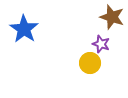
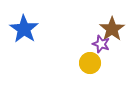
brown star: moved 12 px down; rotated 20 degrees clockwise
